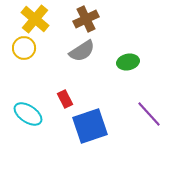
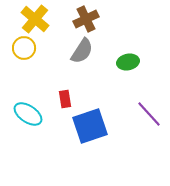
gray semicircle: rotated 24 degrees counterclockwise
red rectangle: rotated 18 degrees clockwise
